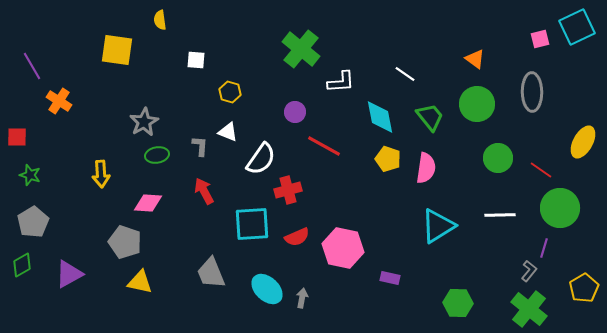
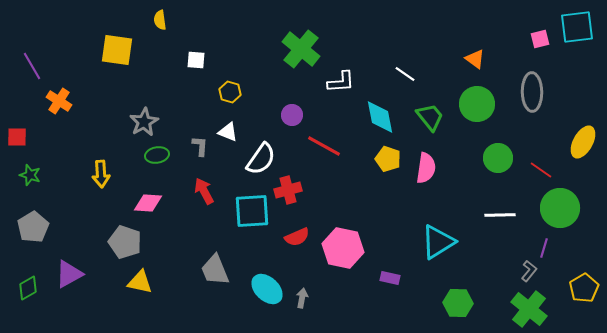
cyan square at (577, 27): rotated 18 degrees clockwise
purple circle at (295, 112): moved 3 px left, 3 px down
gray pentagon at (33, 222): moved 5 px down
cyan square at (252, 224): moved 13 px up
cyan triangle at (438, 226): moved 16 px down
green diamond at (22, 265): moved 6 px right, 23 px down
gray trapezoid at (211, 273): moved 4 px right, 3 px up
